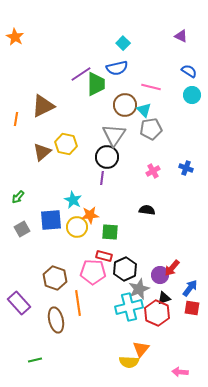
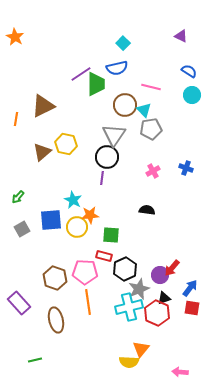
green square at (110, 232): moved 1 px right, 3 px down
pink pentagon at (93, 272): moved 8 px left
orange line at (78, 303): moved 10 px right, 1 px up
